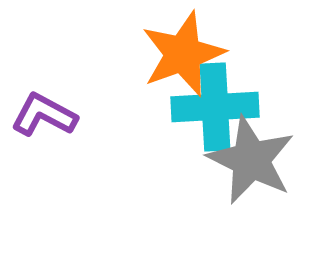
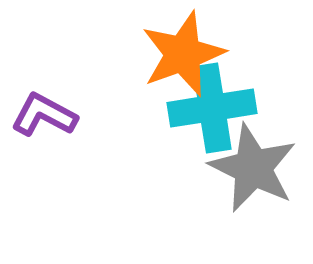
cyan cross: moved 3 px left, 1 px down; rotated 6 degrees counterclockwise
gray star: moved 2 px right, 8 px down
